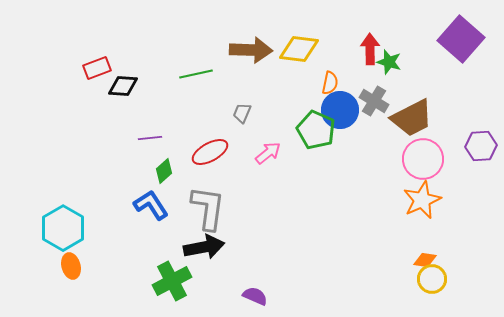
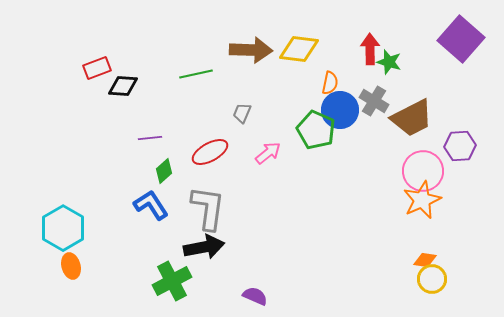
purple hexagon: moved 21 px left
pink circle: moved 12 px down
